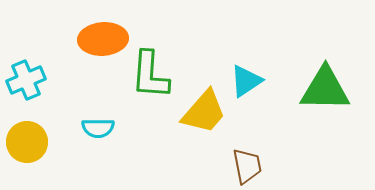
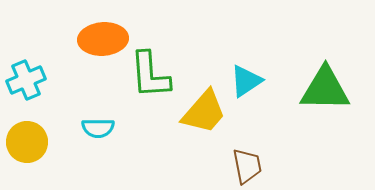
green L-shape: rotated 8 degrees counterclockwise
